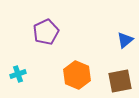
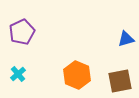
purple pentagon: moved 24 px left
blue triangle: moved 1 px right, 1 px up; rotated 24 degrees clockwise
cyan cross: rotated 21 degrees counterclockwise
